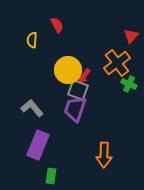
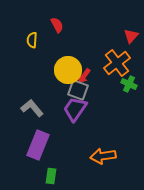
purple trapezoid: rotated 16 degrees clockwise
orange arrow: moved 1 px left, 1 px down; rotated 80 degrees clockwise
